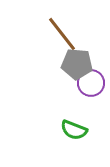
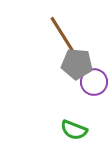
brown line: rotated 6 degrees clockwise
purple circle: moved 3 px right, 1 px up
